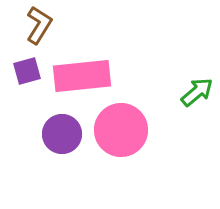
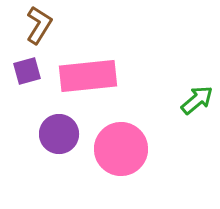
pink rectangle: moved 6 px right
green arrow: moved 8 px down
pink circle: moved 19 px down
purple circle: moved 3 px left
